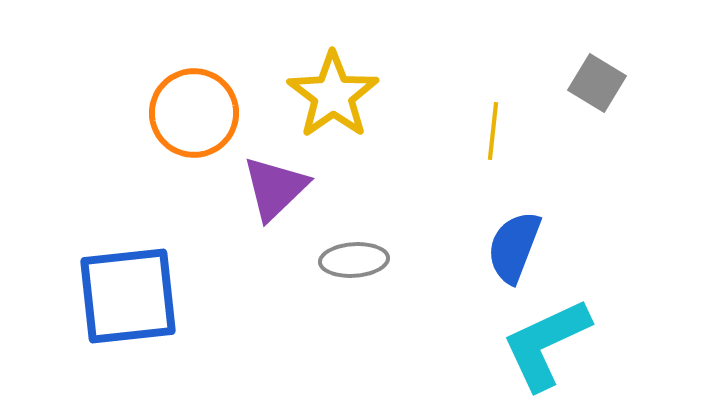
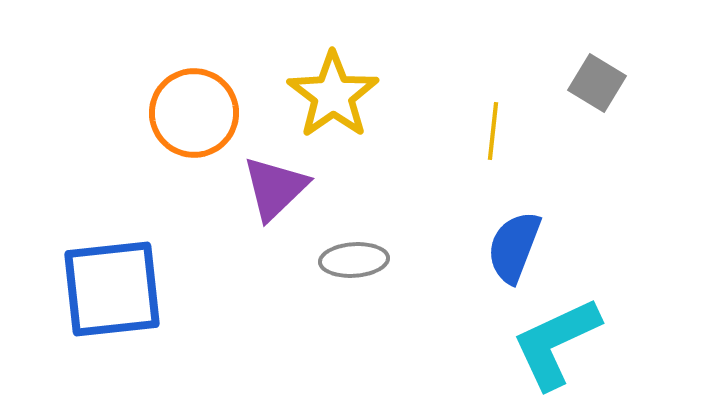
blue square: moved 16 px left, 7 px up
cyan L-shape: moved 10 px right, 1 px up
